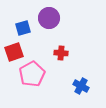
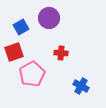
blue square: moved 2 px left, 1 px up; rotated 14 degrees counterclockwise
